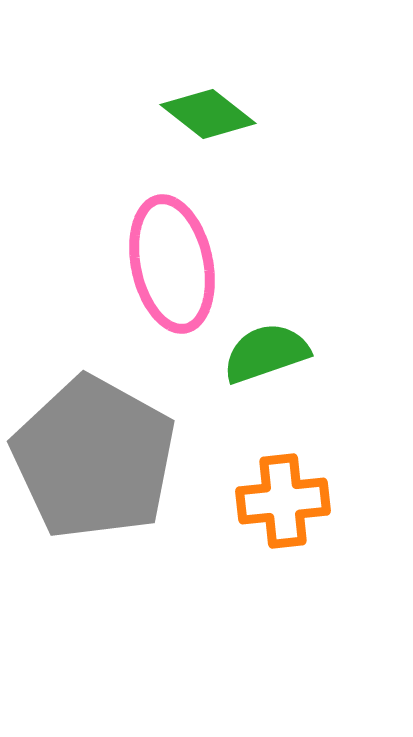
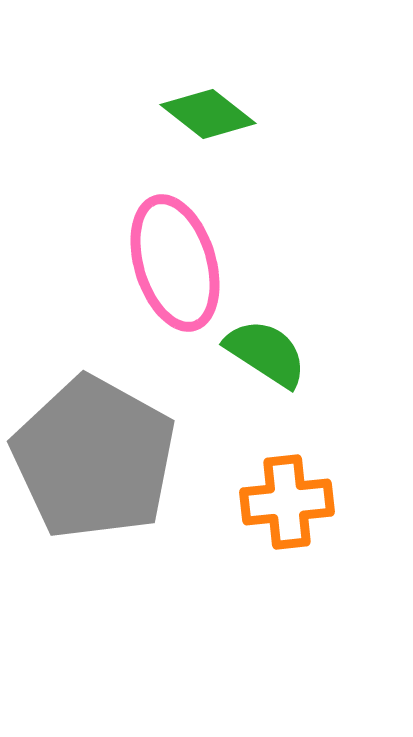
pink ellipse: moved 3 px right, 1 px up; rotated 5 degrees counterclockwise
green semicircle: rotated 52 degrees clockwise
orange cross: moved 4 px right, 1 px down
